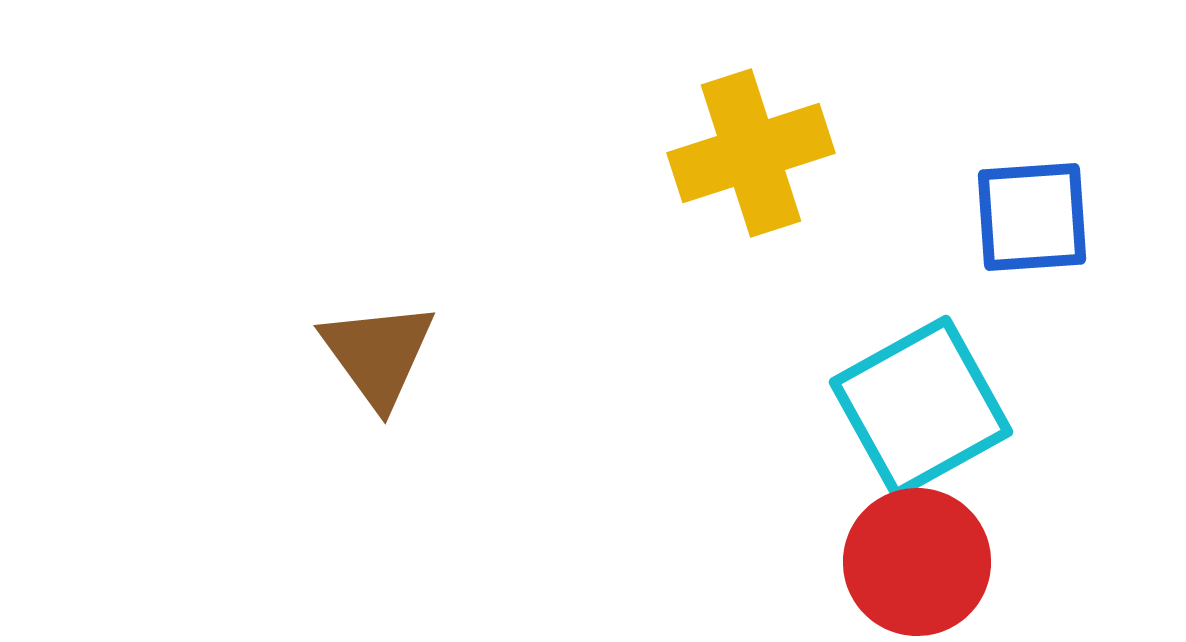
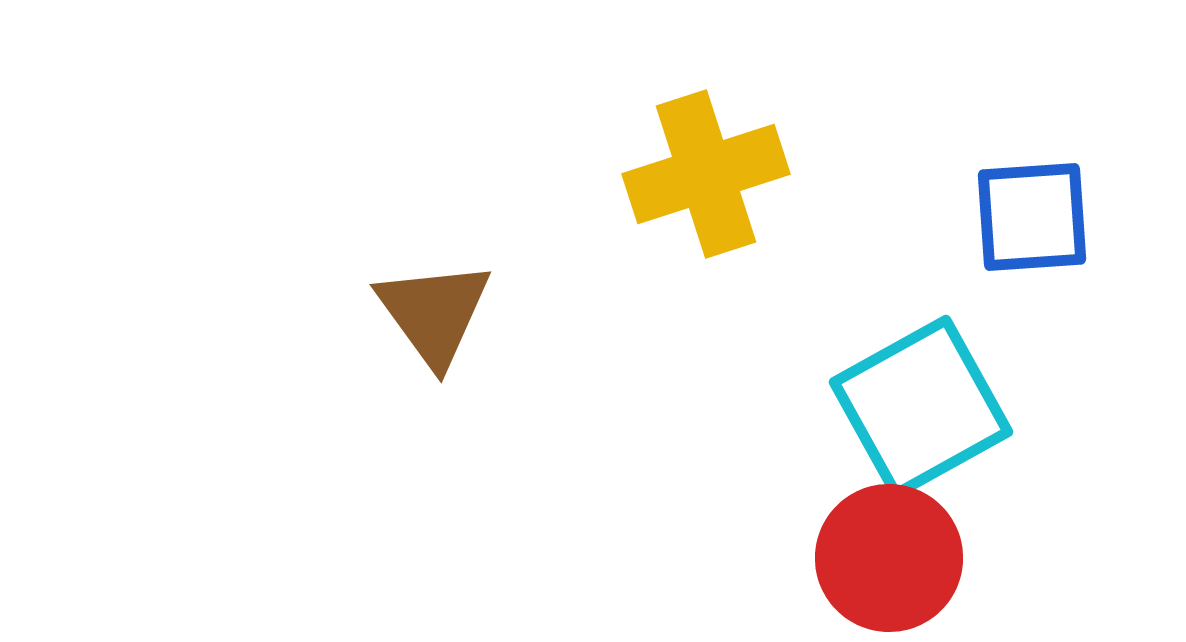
yellow cross: moved 45 px left, 21 px down
brown triangle: moved 56 px right, 41 px up
red circle: moved 28 px left, 4 px up
